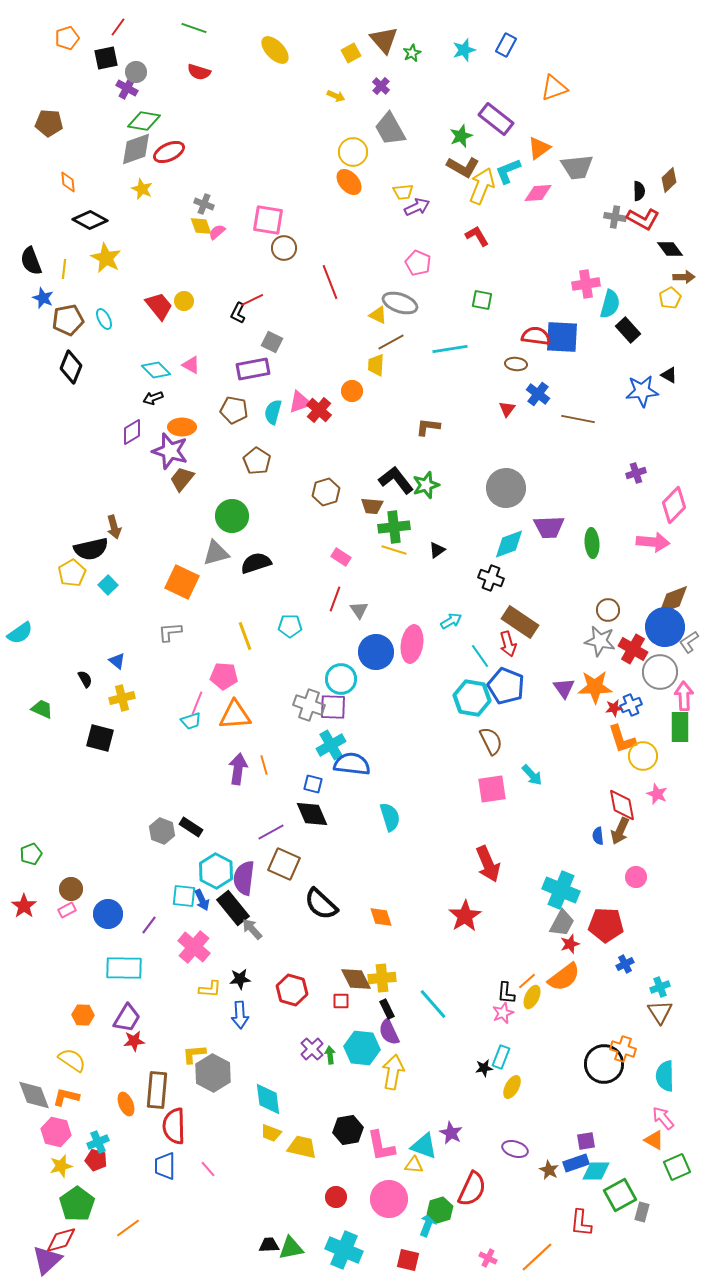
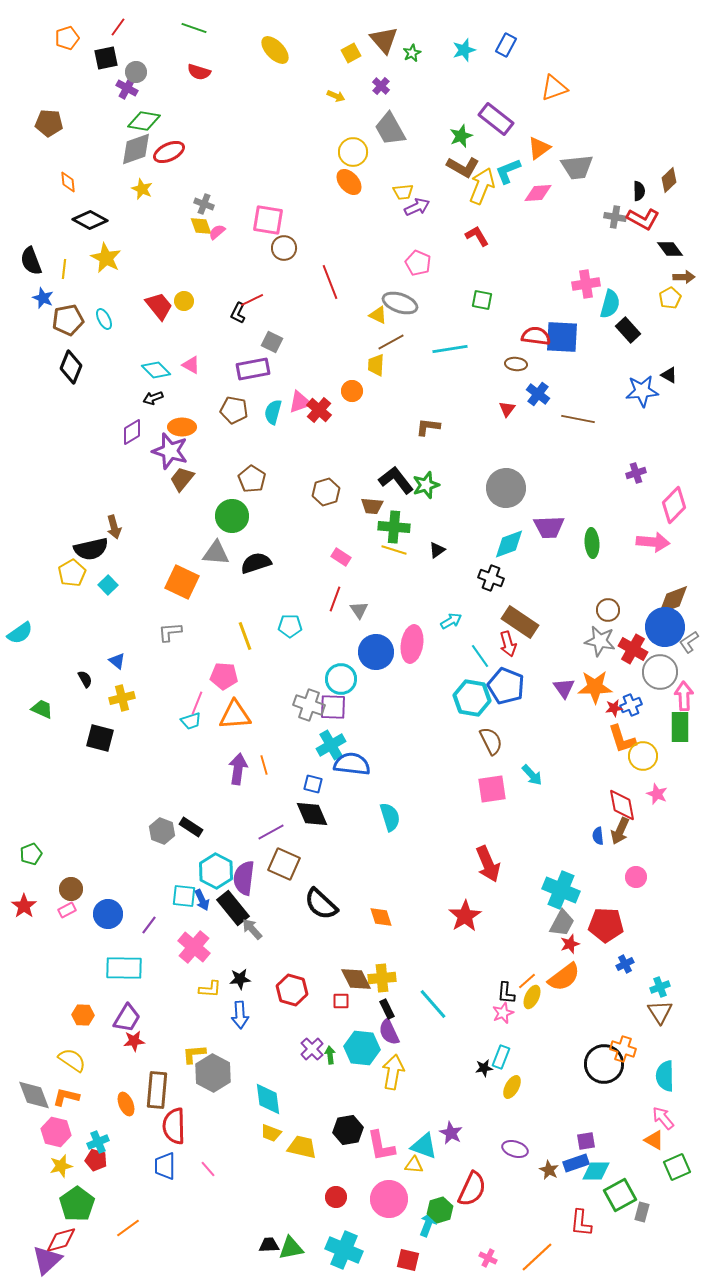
brown pentagon at (257, 461): moved 5 px left, 18 px down
green cross at (394, 527): rotated 12 degrees clockwise
gray triangle at (216, 553): rotated 20 degrees clockwise
